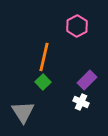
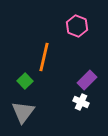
pink hexagon: rotated 10 degrees counterclockwise
green square: moved 18 px left, 1 px up
gray triangle: rotated 10 degrees clockwise
